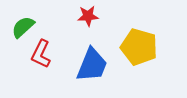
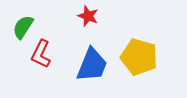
red star: rotated 25 degrees clockwise
green semicircle: rotated 15 degrees counterclockwise
yellow pentagon: moved 10 px down
